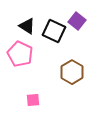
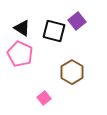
purple square: rotated 12 degrees clockwise
black triangle: moved 5 px left, 2 px down
black square: rotated 10 degrees counterclockwise
pink square: moved 11 px right, 2 px up; rotated 32 degrees counterclockwise
